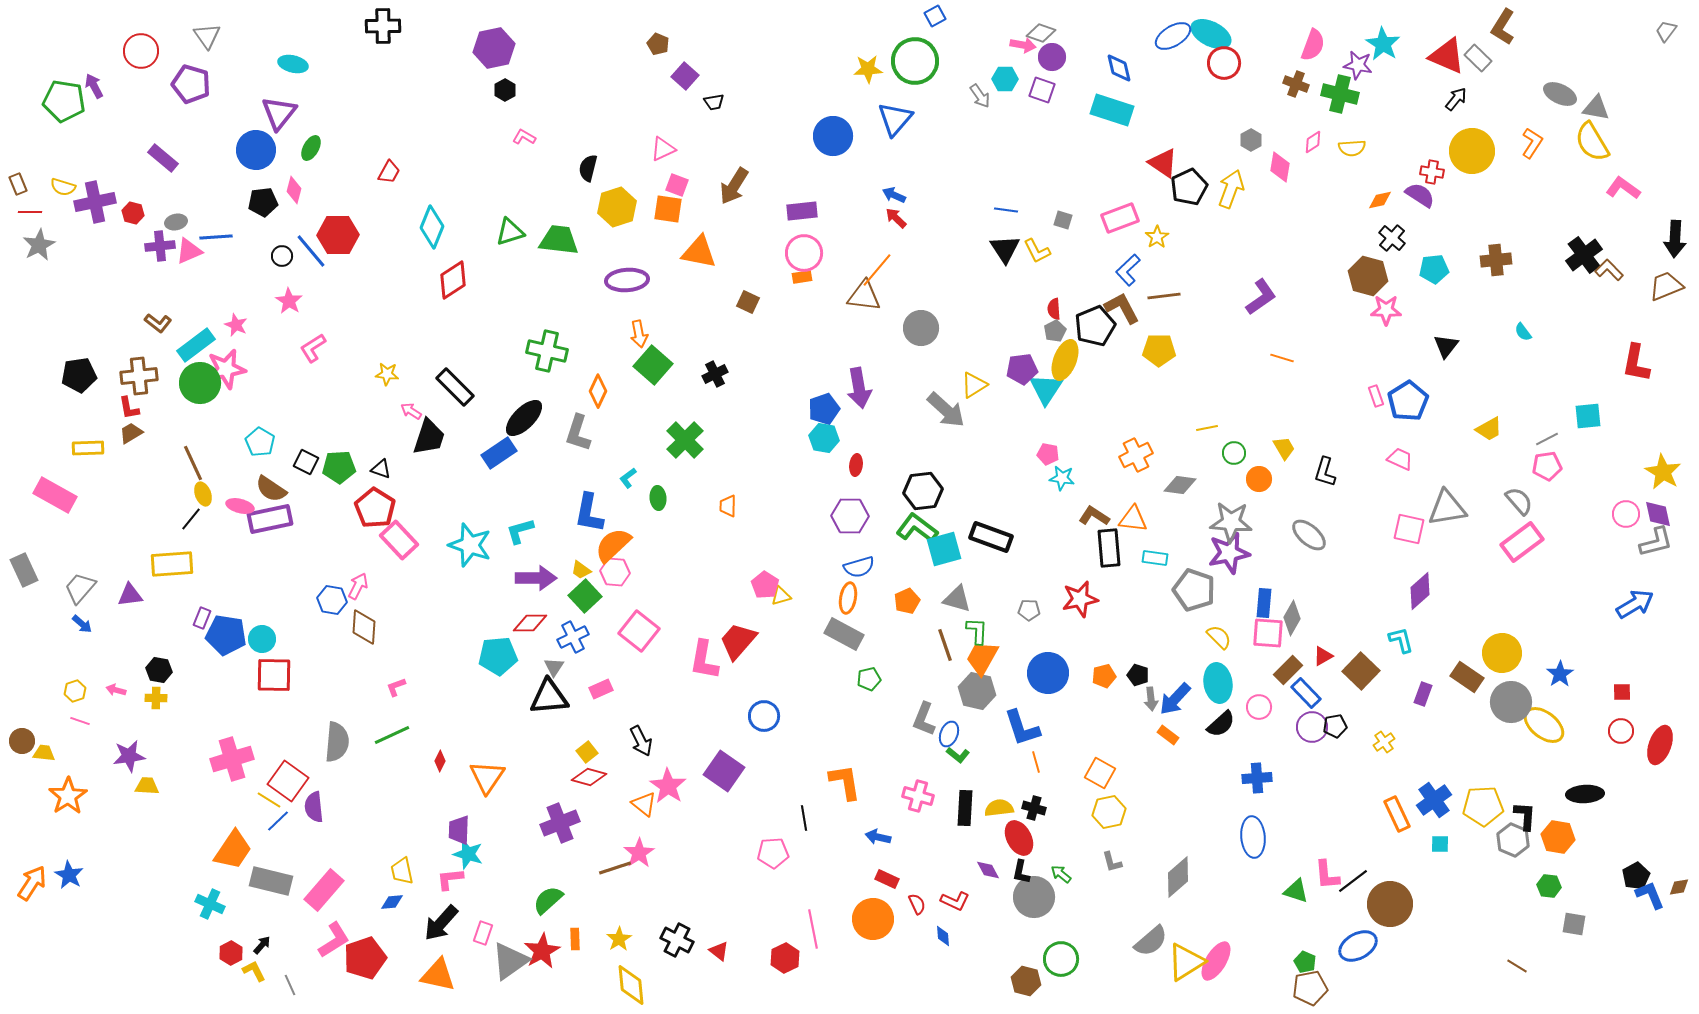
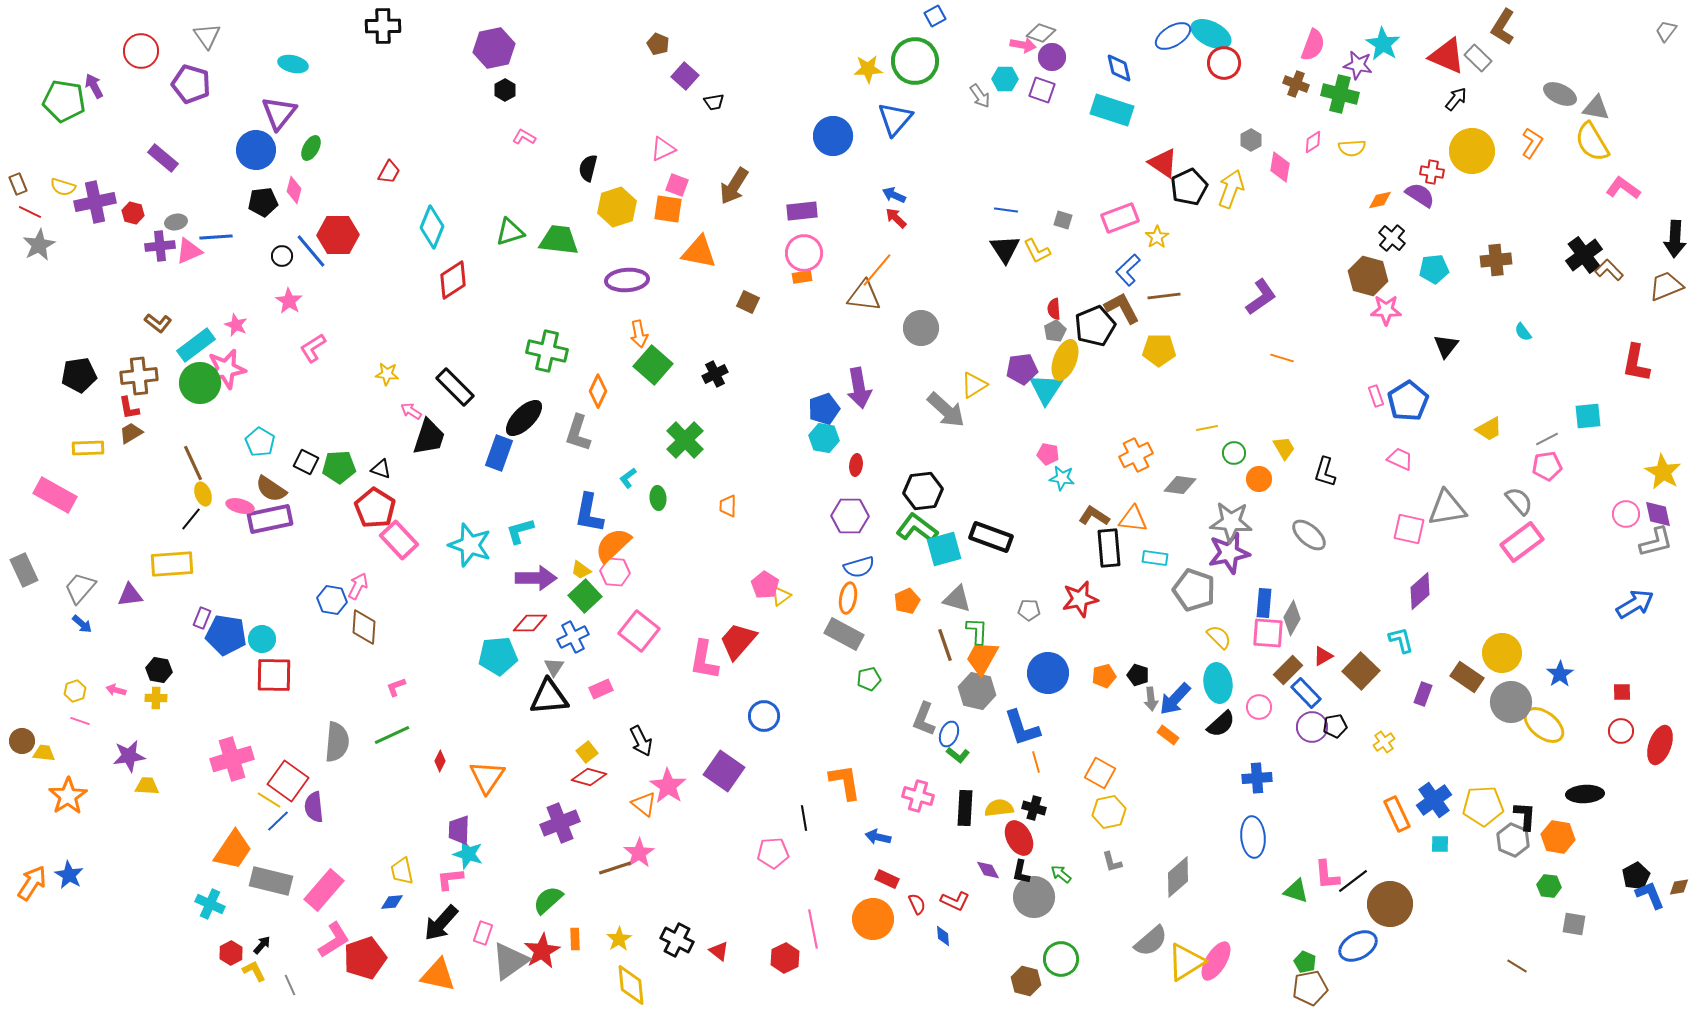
red line at (30, 212): rotated 25 degrees clockwise
blue rectangle at (499, 453): rotated 36 degrees counterclockwise
yellow triangle at (781, 596): rotated 20 degrees counterclockwise
